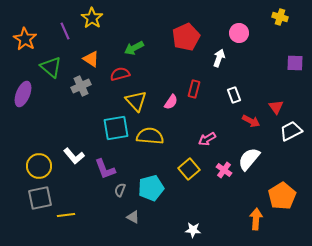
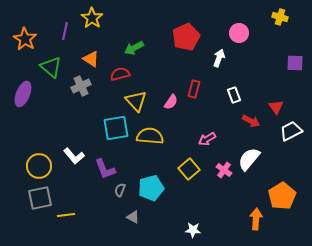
purple line: rotated 36 degrees clockwise
